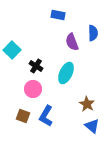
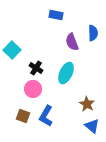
blue rectangle: moved 2 px left
black cross: moved 2 px down
